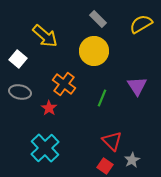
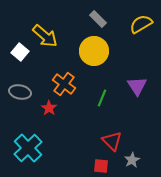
white square: moved 2 px right, 7 px up
cyan cross: moved 17 px left
red square: moved 4 px left; rotated 28 degrees counterclockwise
